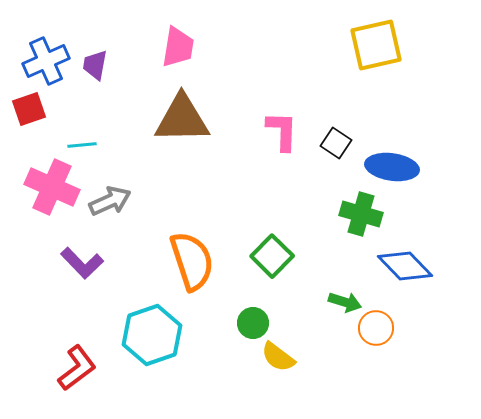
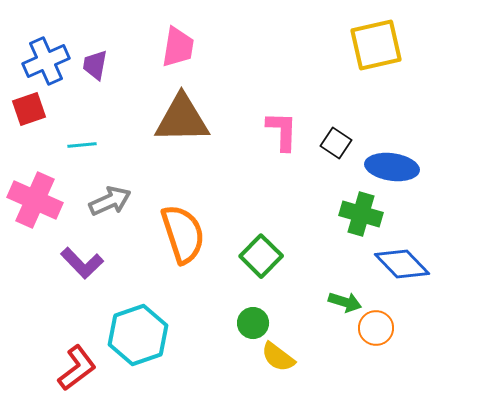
pink cross: moved 17 px left, 13 px down
green square: moved 11 px left
orange semicircle: moved 9 px left, 27 px up
blue diamond: moved 3 px left, 2 px up
cyan hexagon: moved 14 px left
